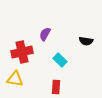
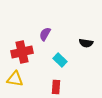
black semicircle: moved 2 px down
